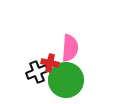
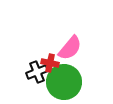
pink semicircle: rotated 36 degrees clockwise
green circle: moved 2 px left, 2 px down
